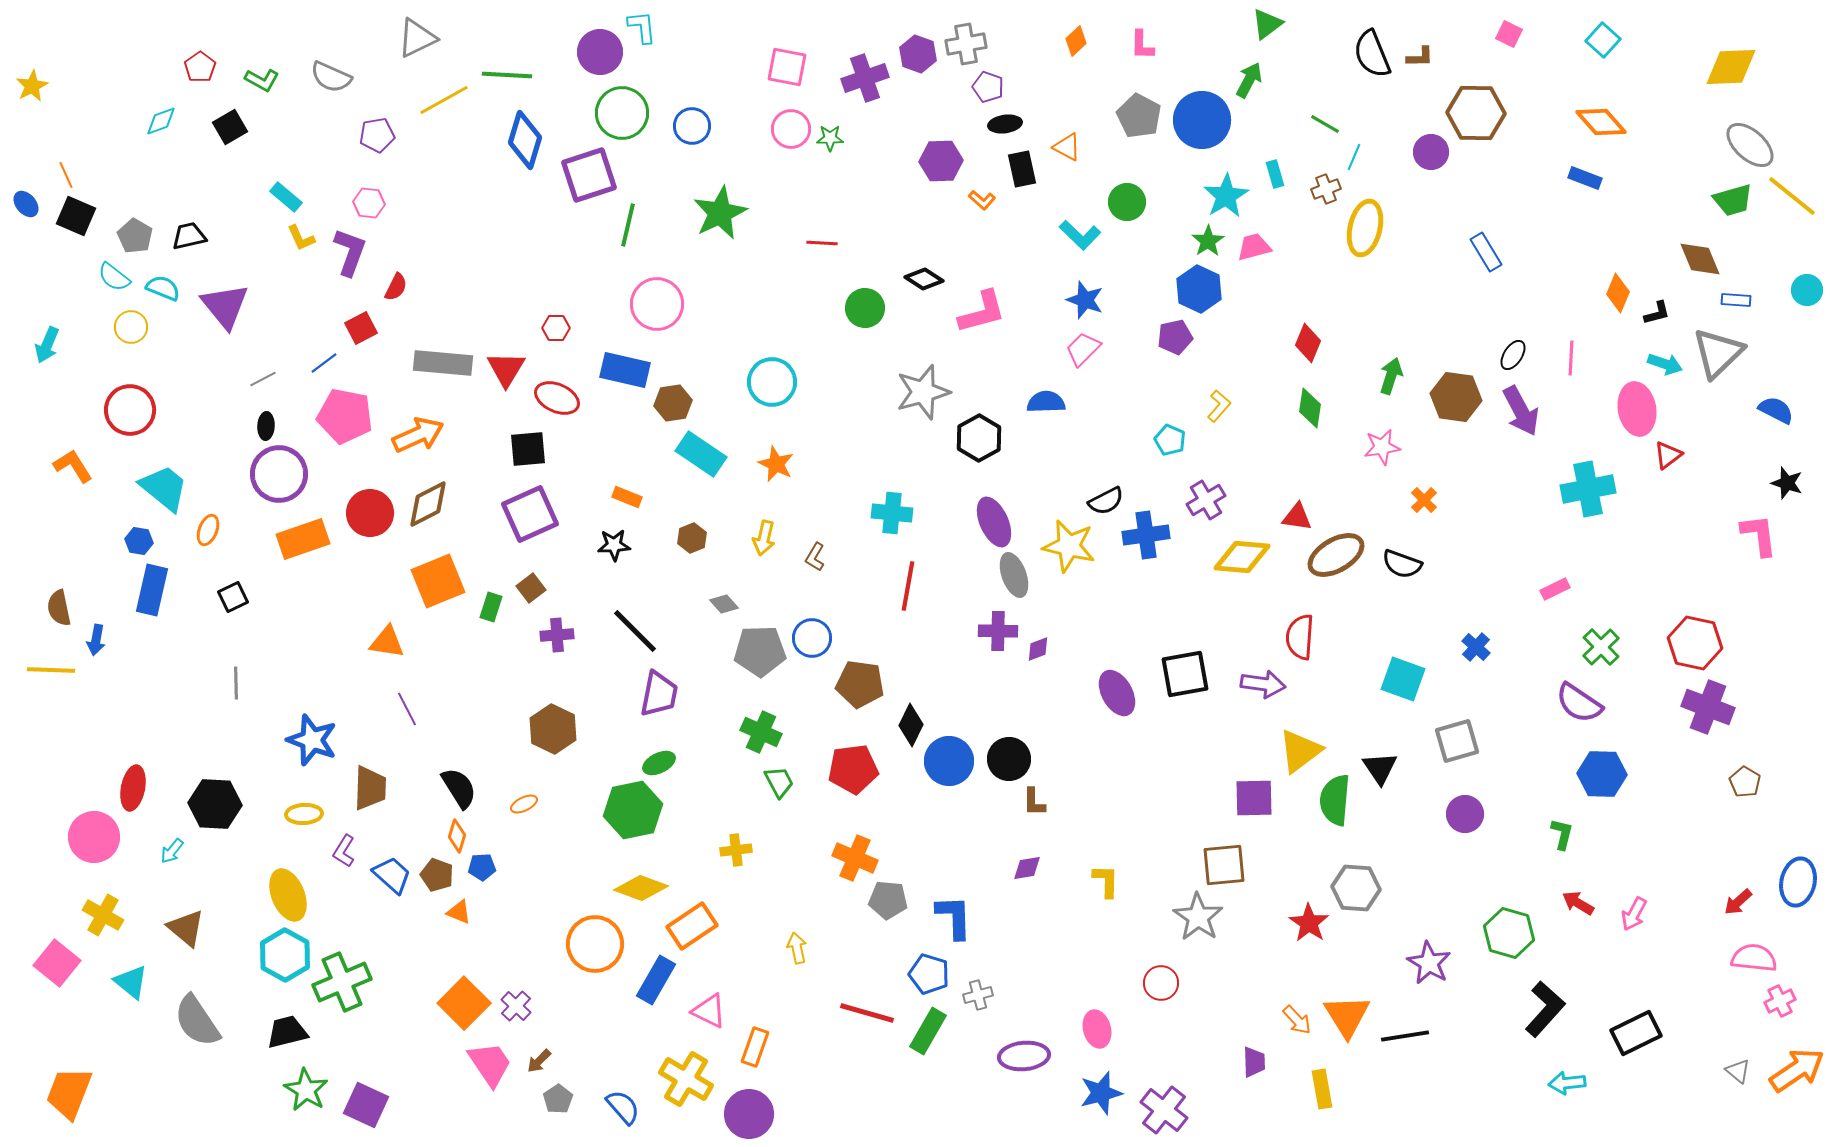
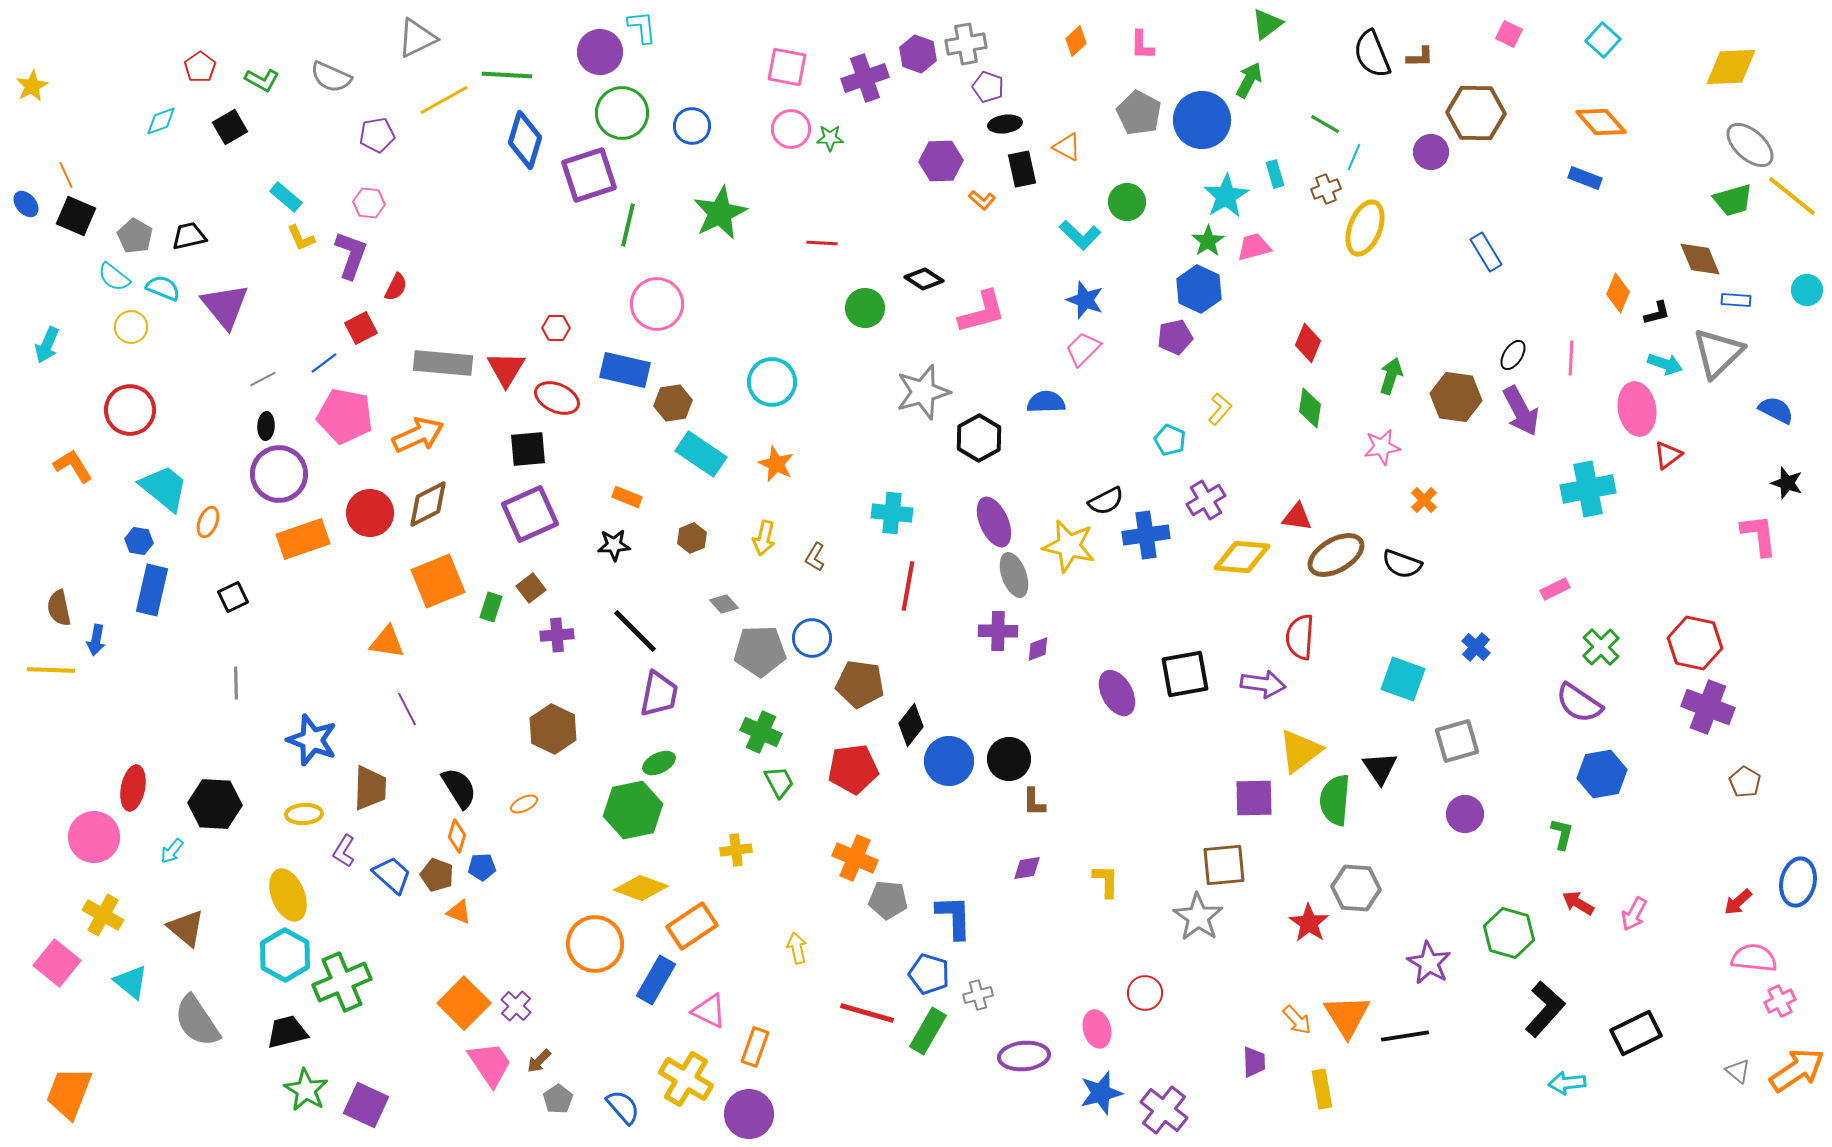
gray pentagon at (1139, 116): moved 3 px up
yellow ellipse at (1365, 228): rotated 8 degrees clockwise
purple L-shape at (350, 252): moved 1 px right, 3 px down
yellow L-shape at (1219, 406): moved 1 px right, 3 px down
orange ellipse at (208, 530): moved 8 px up
black diamond at (911, 725): rotated 12 degrees clockwise
blue hexagon at (1602, 774): rotated 12 degrees counterclockwise
red circle at (1161, 983): moved 16 px left, 10 px down
